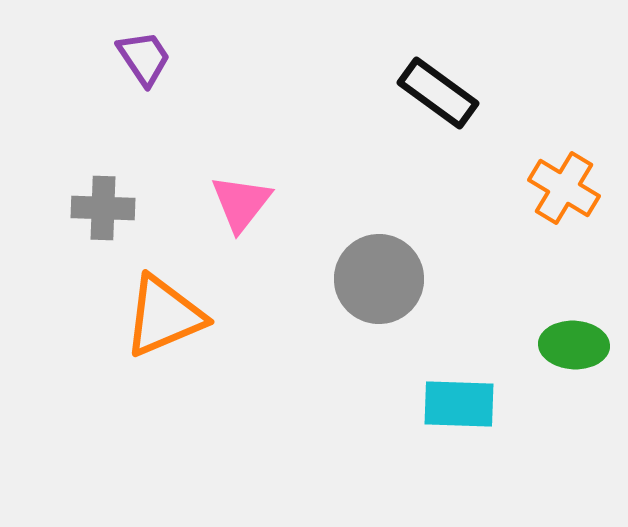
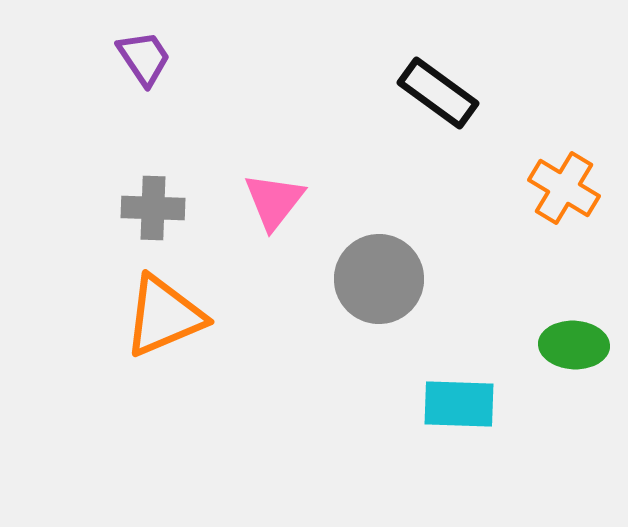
pink triangle: moved 33 px right, 2 px up
gray cross: moved 50 px right
